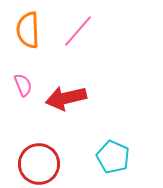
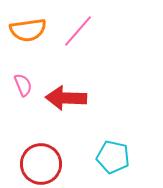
orange semicircle: rotated 96 degrees counterclockwise
red arrow: rotated 15 degrees clockwise
cyan pentagon: rotated 12 degrees counterclockwise
red circle: moved 2 px right
